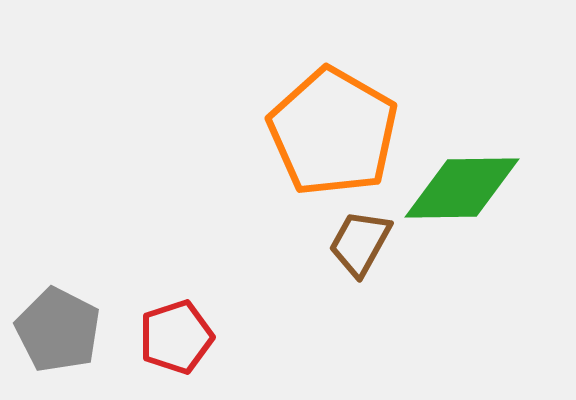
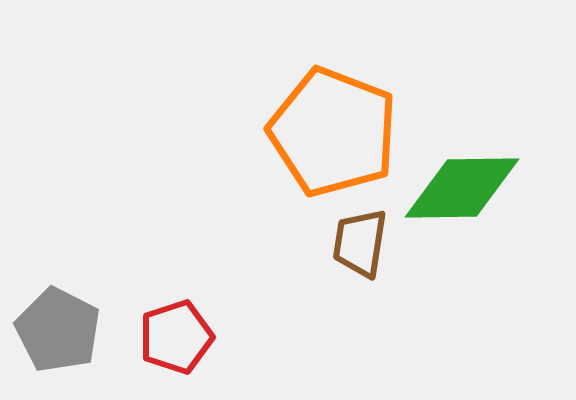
orange pentagon: rotated 9 degrees counterclockwise
brown trapezoid: rotated 20 degrees counterclockwise
